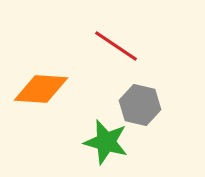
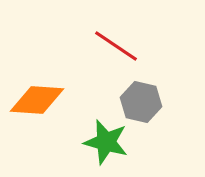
orange diamond: moved 4 px left, 11 px down
gray hexagon: moved 1 px right, 3 px up
